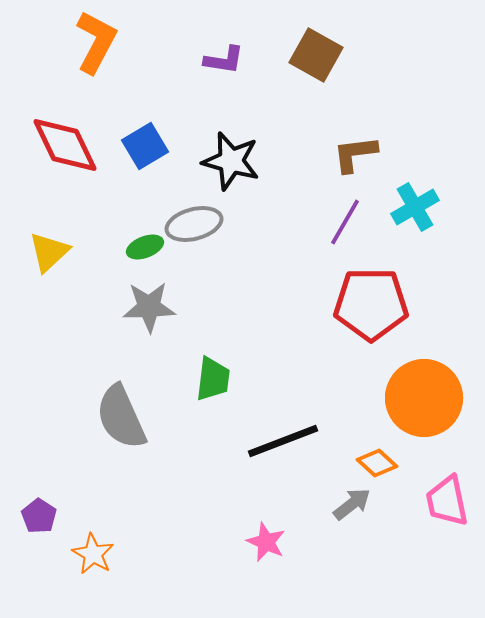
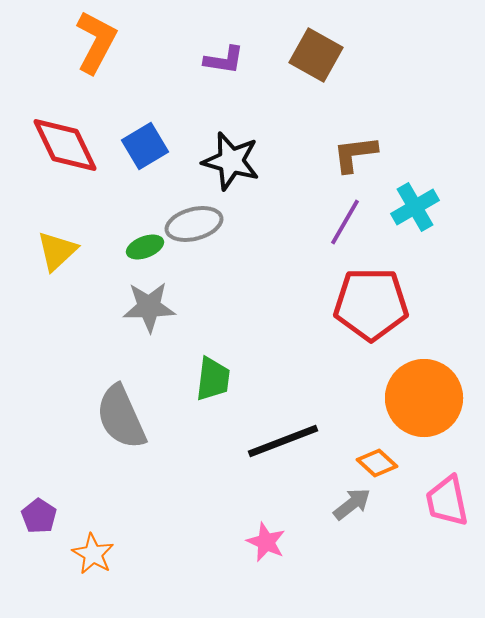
yellow triangle: moved 8 px right, 1 px up
